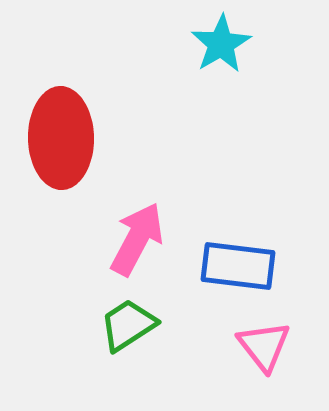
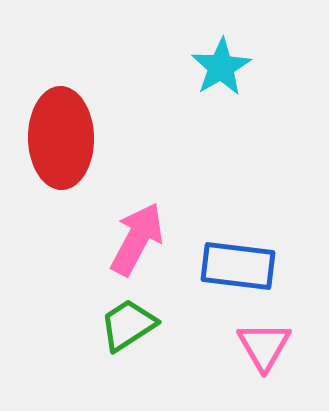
cyan star: moved 23 px down
pink triangle: rotated 8 degrees clockwise
